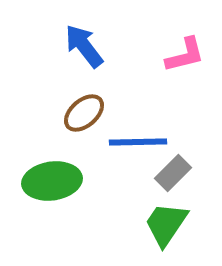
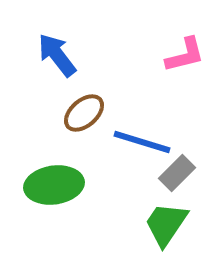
blue arrow: moved 27 px left, 9 px down
blue line: moved 4 px right; rotated 18 degrees clockwise
gray rectangle: moved 4 px right
green ellipse: moved 2 px right, 4 px down
